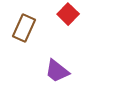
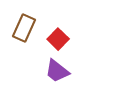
red square: moved 10 px left, 25 px down
